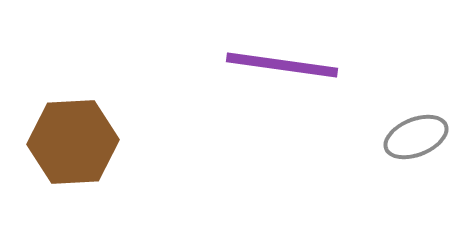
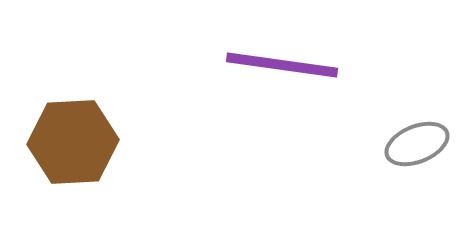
gray ellipse: moved 1 px right, 7 px down
